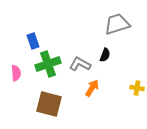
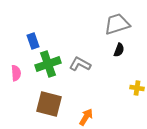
black semicircle: moved 14 px right, 5 px up
orange arrow: moved 6 px left, 29 px down
